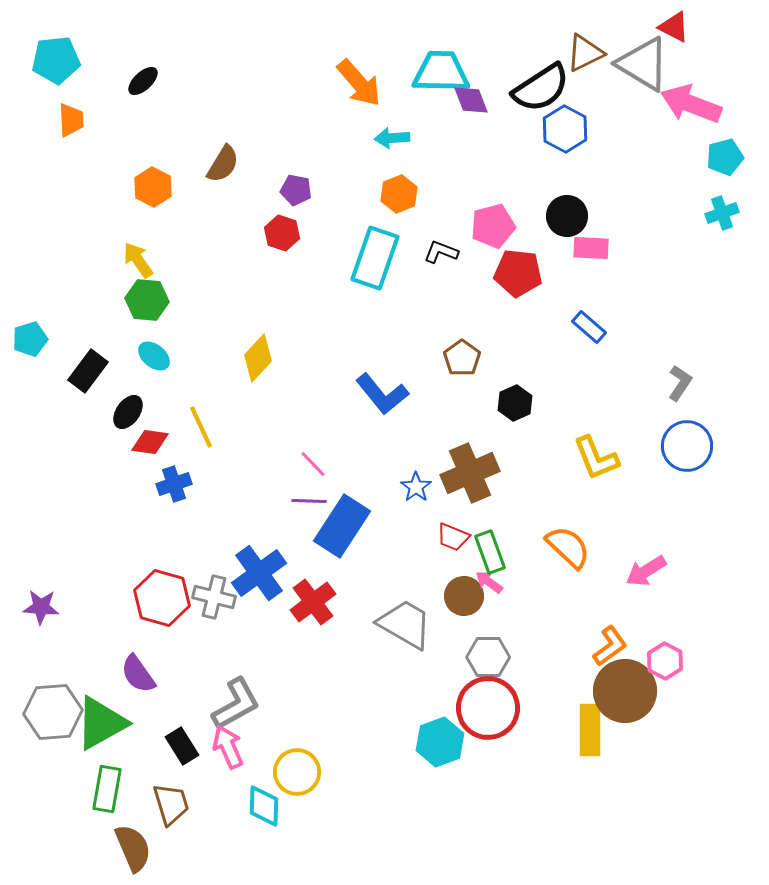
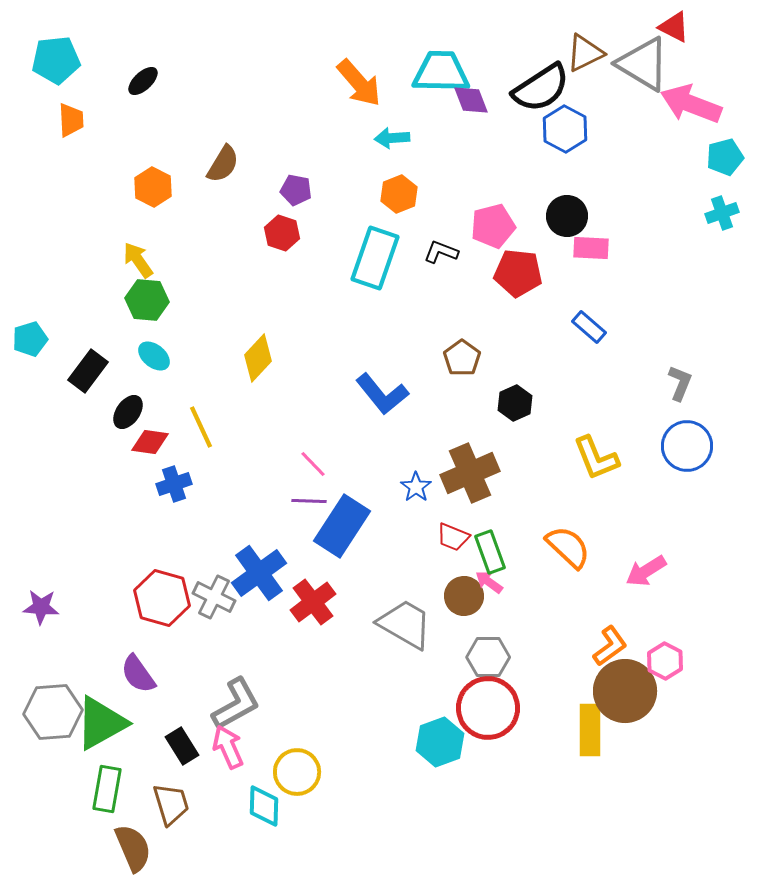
gray L-shape at (680, 383): rotated 12 degrees counterclockwise
gray cross at (214, 597): rotated 12 degrees clockwise
